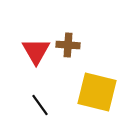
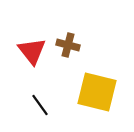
brown cross: rotated 10 degrees clockwise
red triangle: moved 4 px left; rotated 8 degrees counterclockwise
